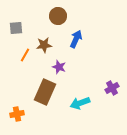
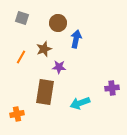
brown circle: moved 7 px down
gray square: moved 6 px right, 10 px up; rotated 24 degrees clockwise
blue arrow: rotated 12 degrees counterclockwise
brown star: moved 4 px down; rotated 14 degrees counterclockwise
orange line: moved 4 px left, 2 px down
purple star: rotated 16 degrees counterclockwise
purple cross: rotated 24 degrees clockwise
brown rectangle: rotated 15 degrees counterclockwise
